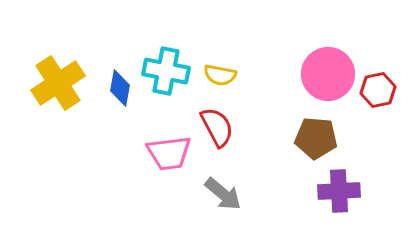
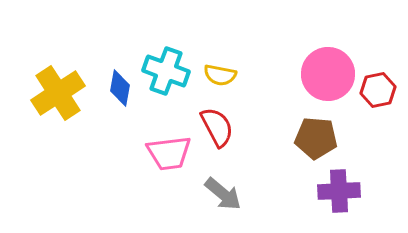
cyan cross: rotated 9 degrees clockwise
yellow cross: moved 10 px down
